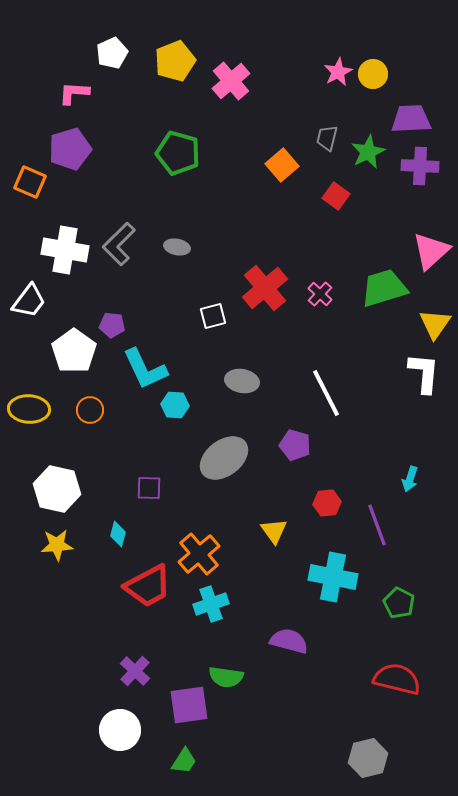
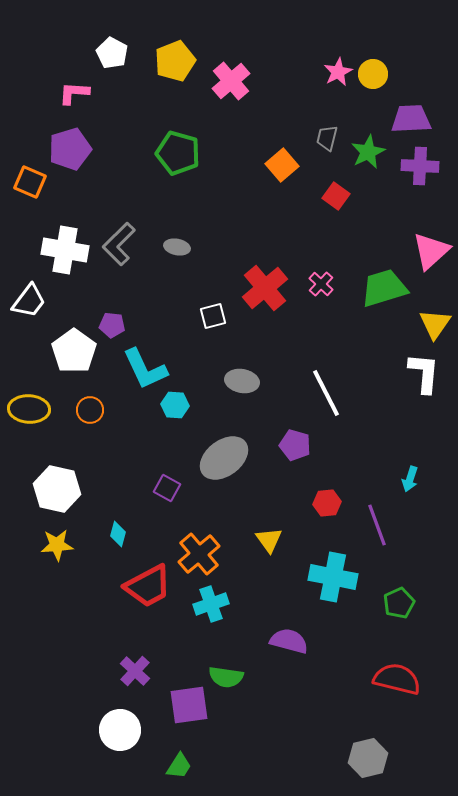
white pentagon at (112, 53): rotated 20 degrees counterclockwise
pink cross at (320, 294): moved 1 px right, 10 px up
purple square at (149, 488): moved 18 px right; rotated 28 degrees clockwise
yellow triangle at (274, 531): moved 5 px left, 9 px down
green pentagon at (399, 603): rotated 20 degrees clockwise
green trapezoid at (184, 761): moved 5 px left, 5 px down
